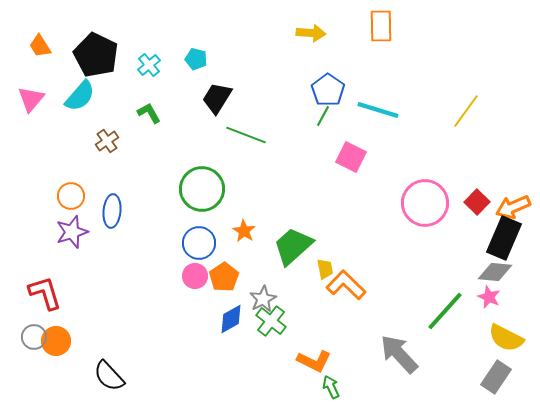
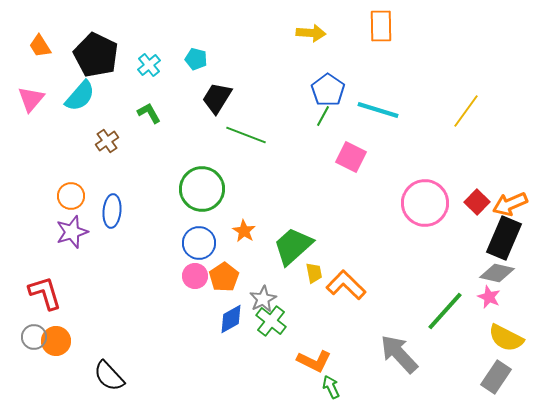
orange arrow at (513, 207): moved 3 px left, 3 px up
yellow trapezoid at (325, 269): moved 11 px left, 4 px down
gray diamond at (495, 272): moved 2 px right, 1 px down; rotated 8 degrees clockwise
